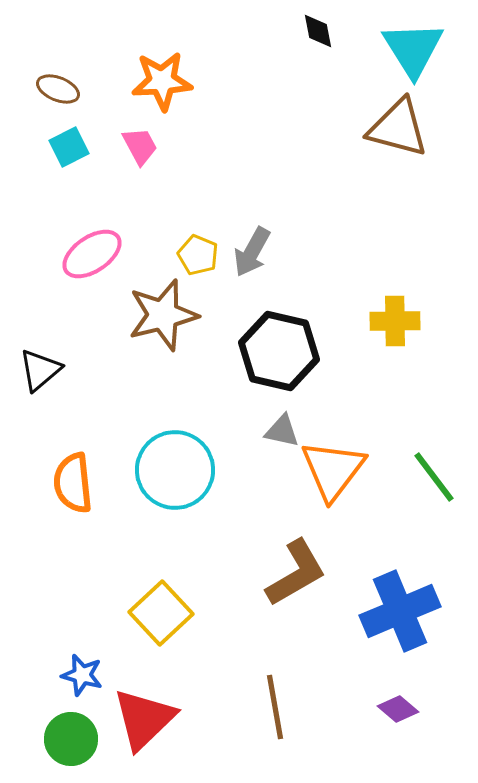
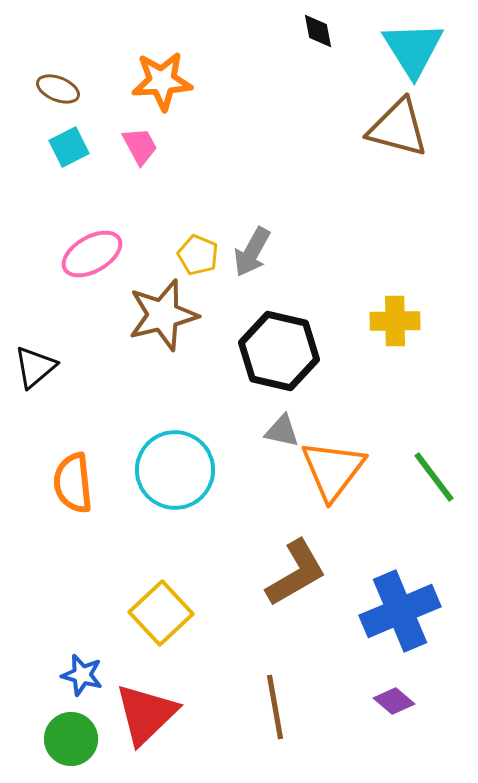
pink ellipse: rotated 4 degrees clockwise
black triangle: moved 5 px left, 3 px up
purple diamond: moved 4 px left, 8 px up
red triangle: moved 2 px right, 5 px up
